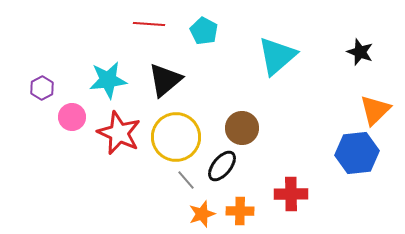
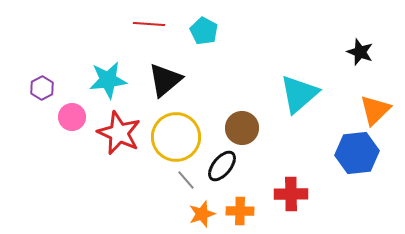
cyan triangle: moved 22 px right, 38 px down
